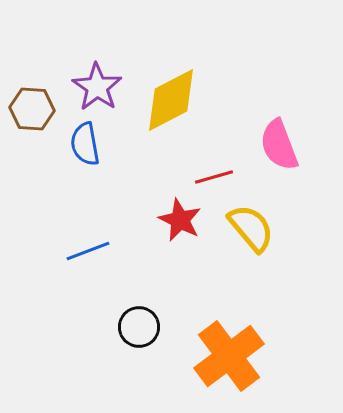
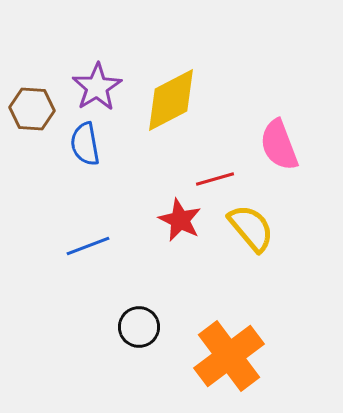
purple star: rotated 6 degrees clockwise
red line: moved 1 px right, 2 px down
blue line: moved 5 px up
